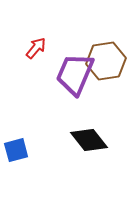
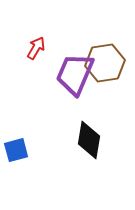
red arrow: rotated 10 degrees counterclockwise
brown hexagon: moved 1 px left, 2 px down
black diamond: rotated 48 degrees clockwise
